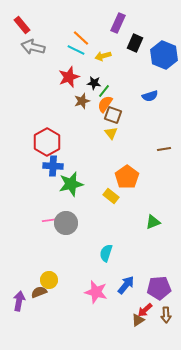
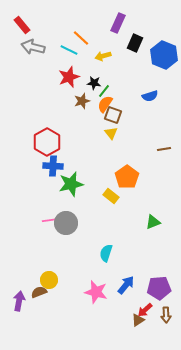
cyan line: moved 7 px left
